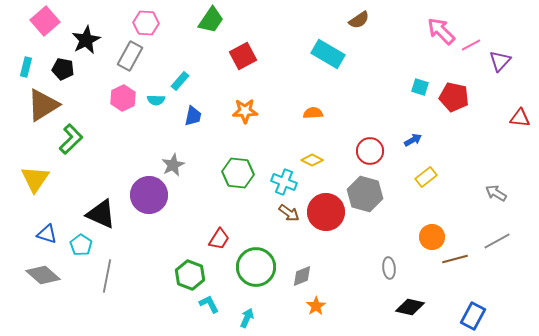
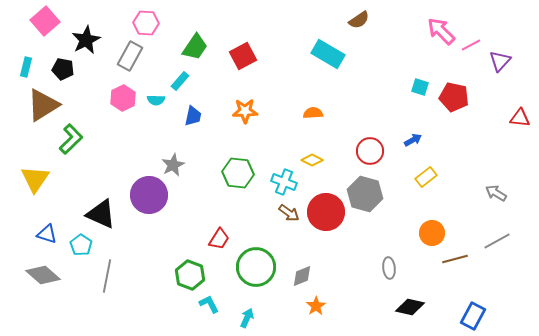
green trapezoid at (211, 20): moved 16 px left, 27 px down
orange circle at (432, 237): moved 4 px up
